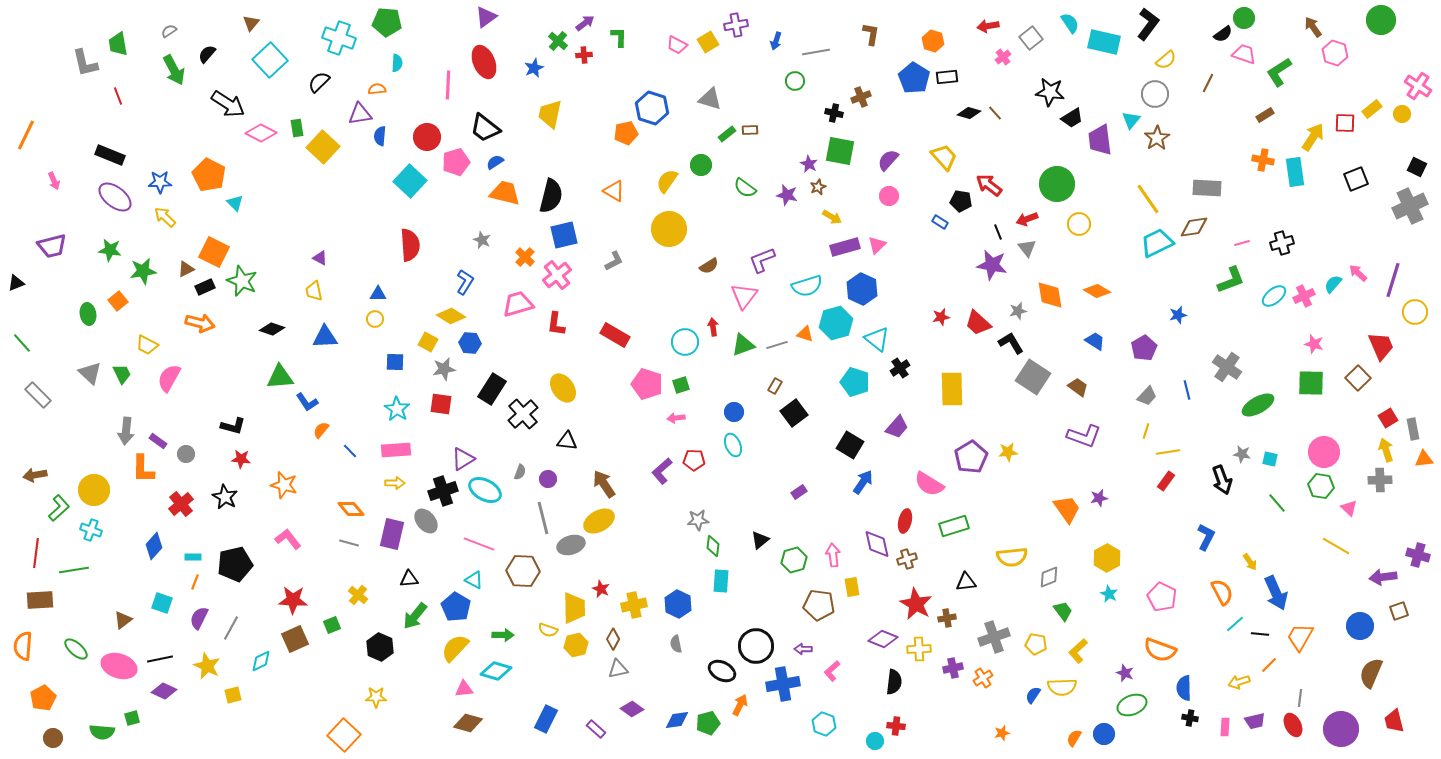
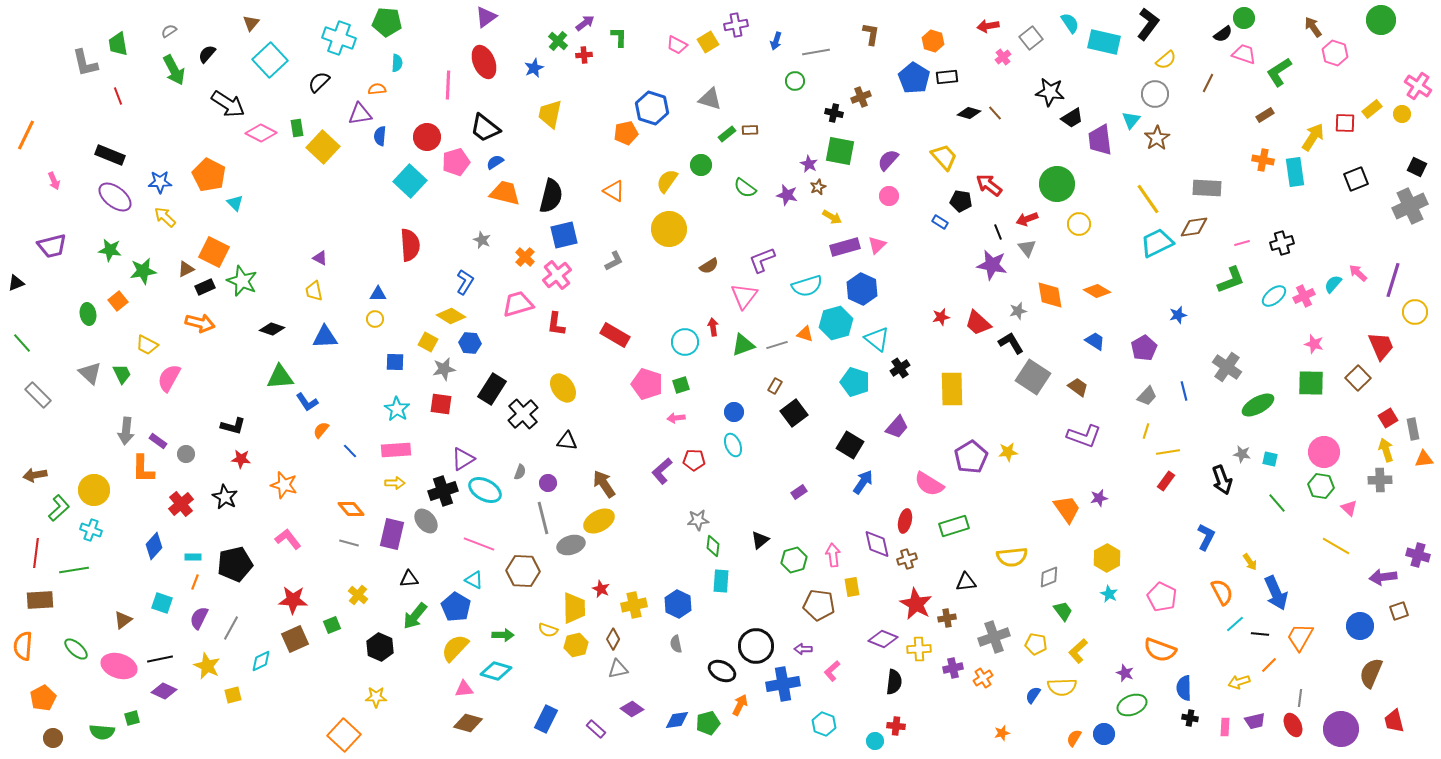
blue line at (1187, 390): moved 3 px left, 1 px down
purple circle at (548, 479): moved 4 px down
